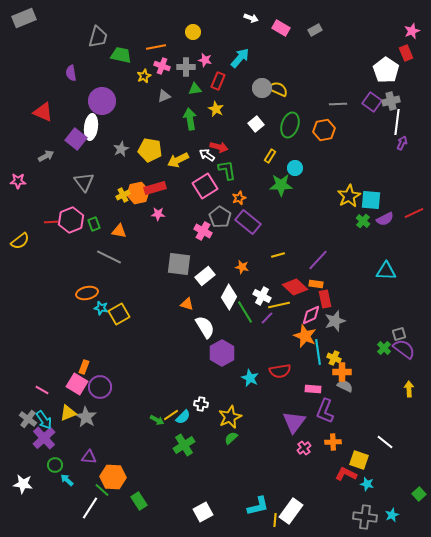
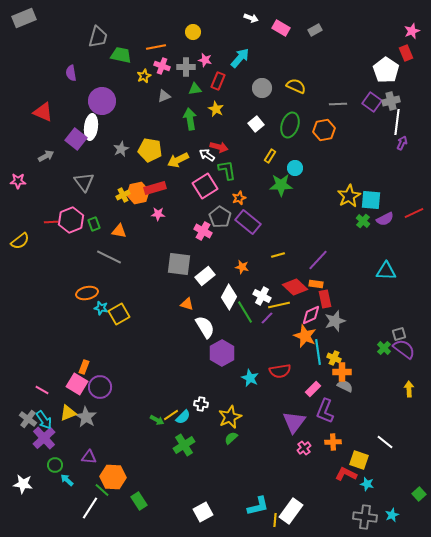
yellow semicircle at (278, 89): moved 18 px right, 3 px up
pink rectangle at (313, 389): rotated 49 degrees counterclockwise
